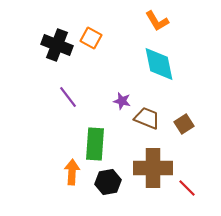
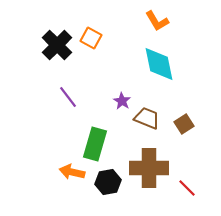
black cross: rotated 24 degrees clockwise
purple star: rotated 18 degrees clockwise
green rectangle: rotated 12 degrees clockwise
brown cross: moved 4 px left
orange arrow: rotated 80 degrees counterclockwise
